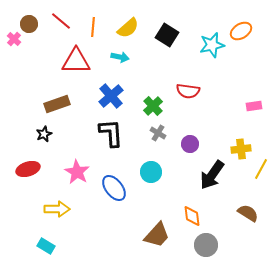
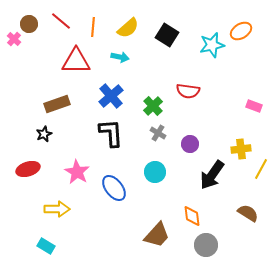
pink rectangle: rotated 28 degrees clockwise
cyan circle: moved 4 px right
